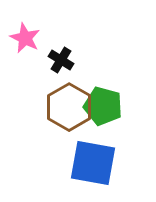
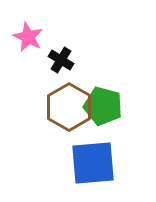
pink star: moved 3 px right, 1 px up
blue square: rotated 15 degrees counterclockwise
